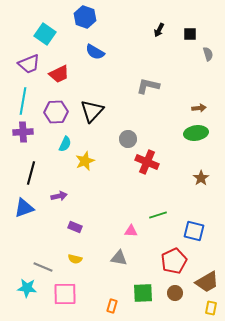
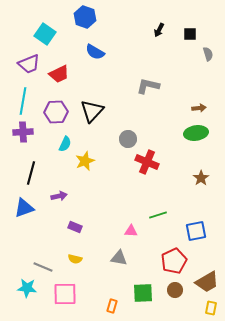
blue square: moved 2 px right; rotated 25 degrees counterclockwise
brown circle: moved 3 px up
